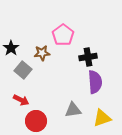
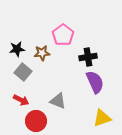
black star: moved 6 px right, 1 px down; rotated 28 degrees clockwise
gray square: moved 2 px down
purple semicircle: rotated 20 degrees counterclockwise
gray triangle: moved 15 px left, 9 px up; rotated 30 degrees clockwise
